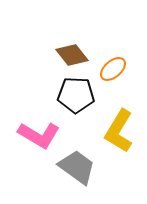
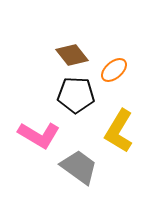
orange ellipse: moved 1 px right, 1 px down
gray trapezoid: moved 2 px right
